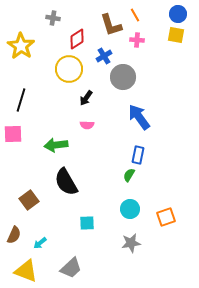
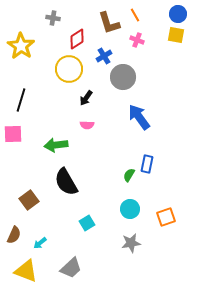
brown L-shape: moved 2 px left, 2 px up
pink cross: rotated 16 degrees clockwise
blue rectangle: moved 9 px right, 9 px down
cyan square: rotated 28 degrees counterclockwise
